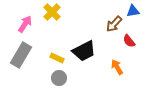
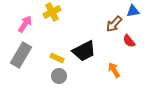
yellow cross: rotated 18 degrees clockwise
orange arrow: moved 3 px left, 3 px down
gray circle: moved 2 px up
